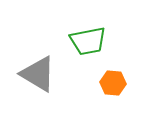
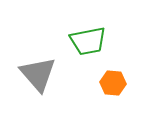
gray triangle: rotated 18 degrees clockwise
